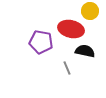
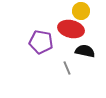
yellow circle: moved 9 px left
